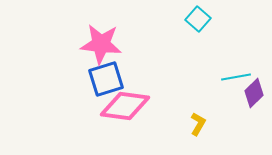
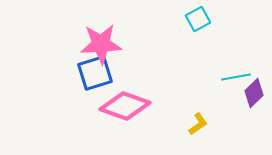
cyan square: rotated 20 degrees clockwise
pink star: rotated 9 degrees counterclockwise
blue square: moved 11 px left, 6 px up
pink diamond: rotated 12 degrees clockwise
yellow L-shape: rotated 25 degrees clockwise
